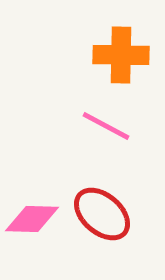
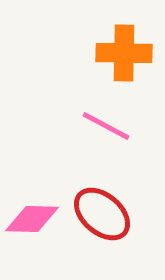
orange cross: moved 3 px right, 2 px up
